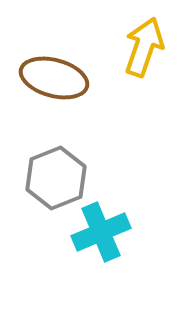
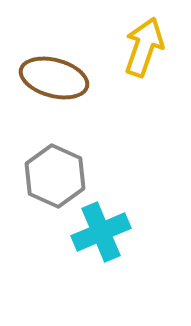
gray hexagon: moved 1 px left, 2 px up; rotated 14 degrees counterclockwise
